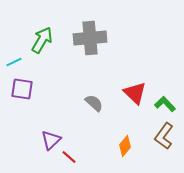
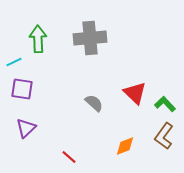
green arrow: moved 4 px left, 1 px up; rotated 32 degrees counterclockwise
purple triangle: moved 25 px left, 12 px up
orange diamond: rotated 30 degrees clockwise
